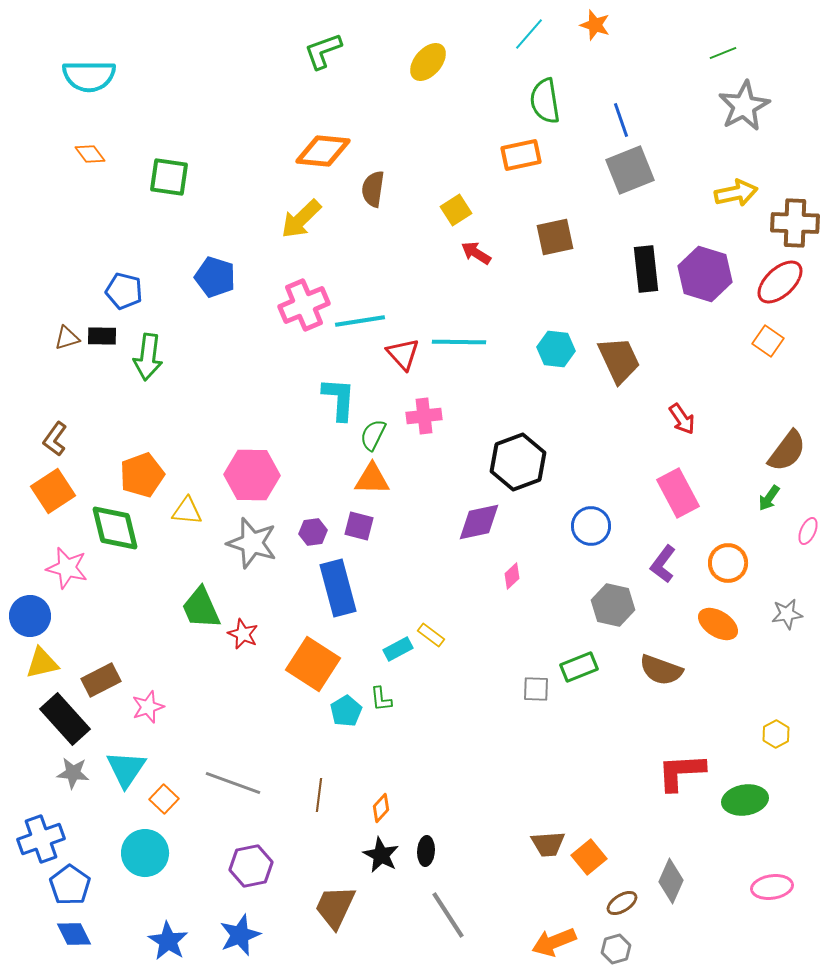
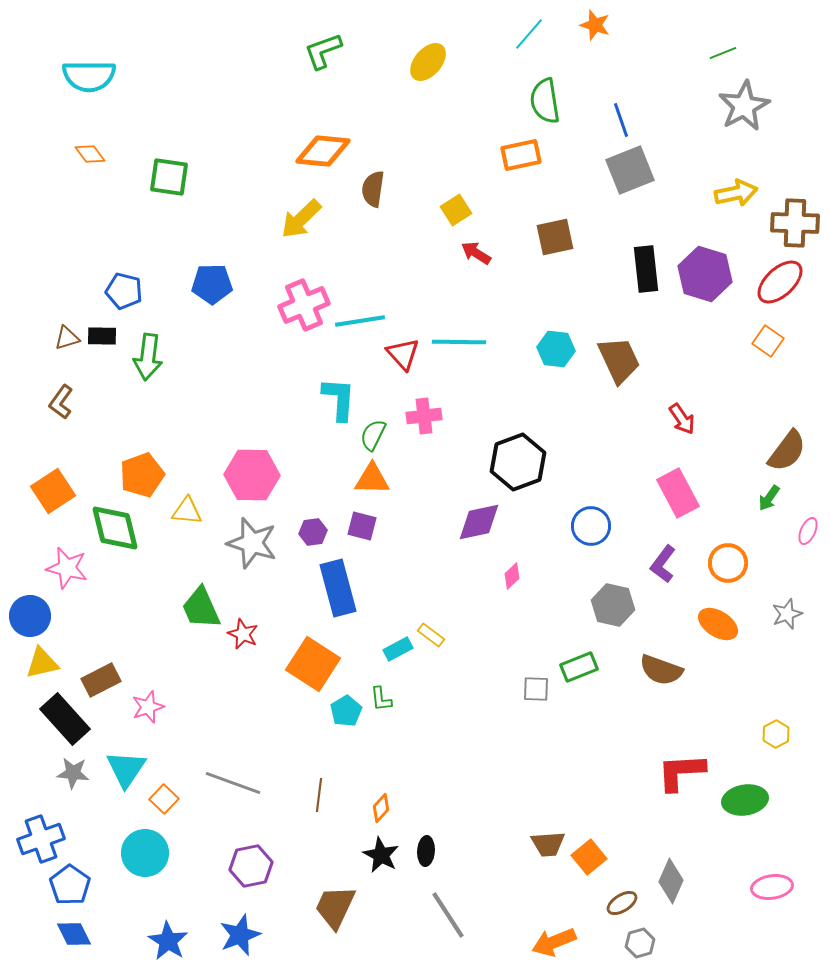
blue pentagon at (215, 277): moved 3 px left, 7 px down; rotated 18 degrees counterclockwise
brown L-shape at (55, 439): moved 6 px right, 37 px up
purple square at (359, 526): moved 3 px right
gray star at (787, 614): rotated 12 degrees counterclockwise
gray hexagon at (616, 949): moved 24 px right, 6 px up
